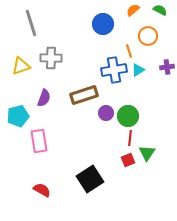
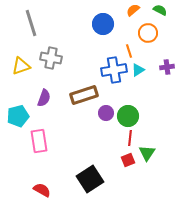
orange circle: moved 3 px up
gray cross: rotated 10 degrees clockwise
